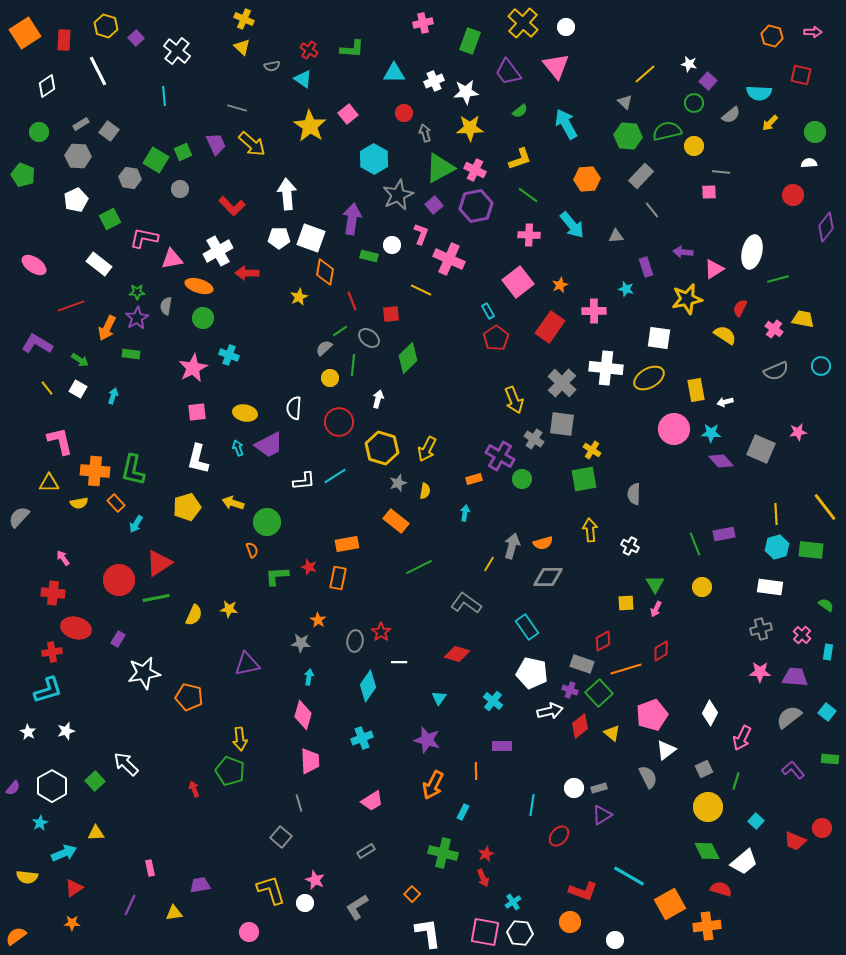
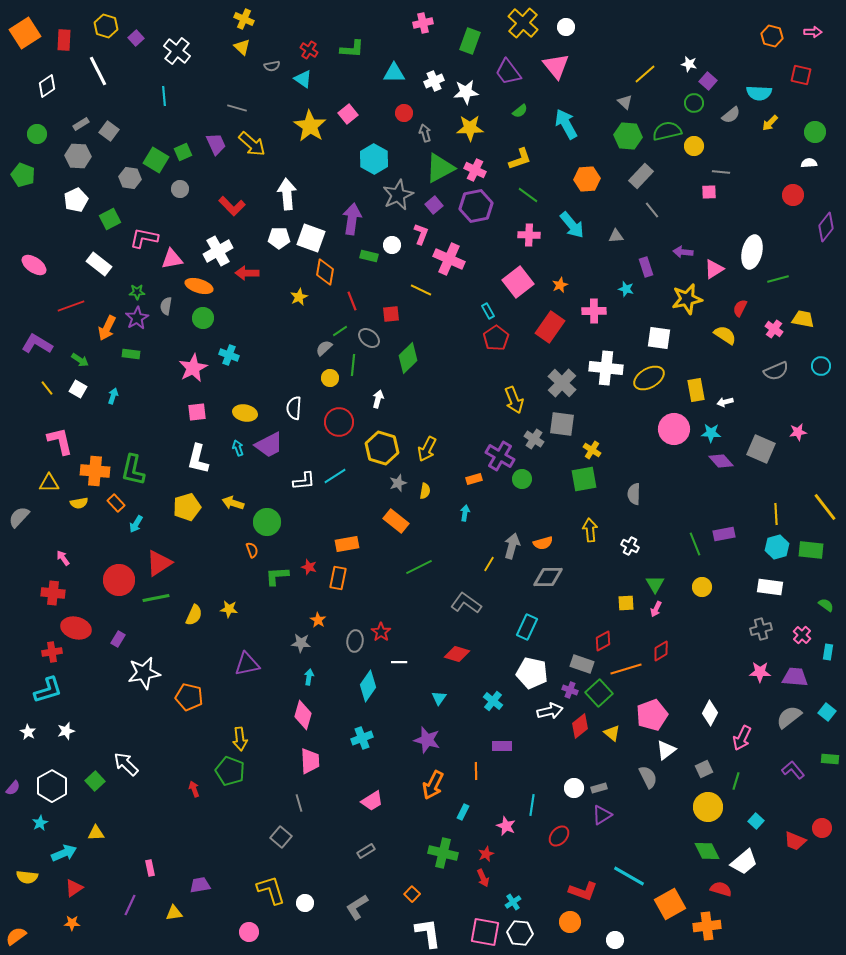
green circle at (39, 132): moved 2 px left, 2 px down
cyan rectangle at (527, 627): rotated 60 degrees clockwise
pink star at (315, 880): moved 191 px right, 54 px up
